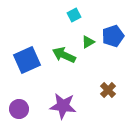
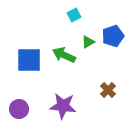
blue square: moved 2 px right; rotated 24 degrees clockwise
